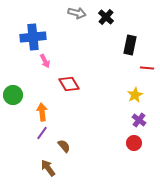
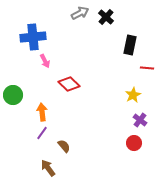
gray arrow: moved 3 px right; rotated 42 degrees counterclockwise
red diamond: rotated 15 degrees counterclockwise
yellow star: moved 2 px left
purple cross: moved 1 px right
